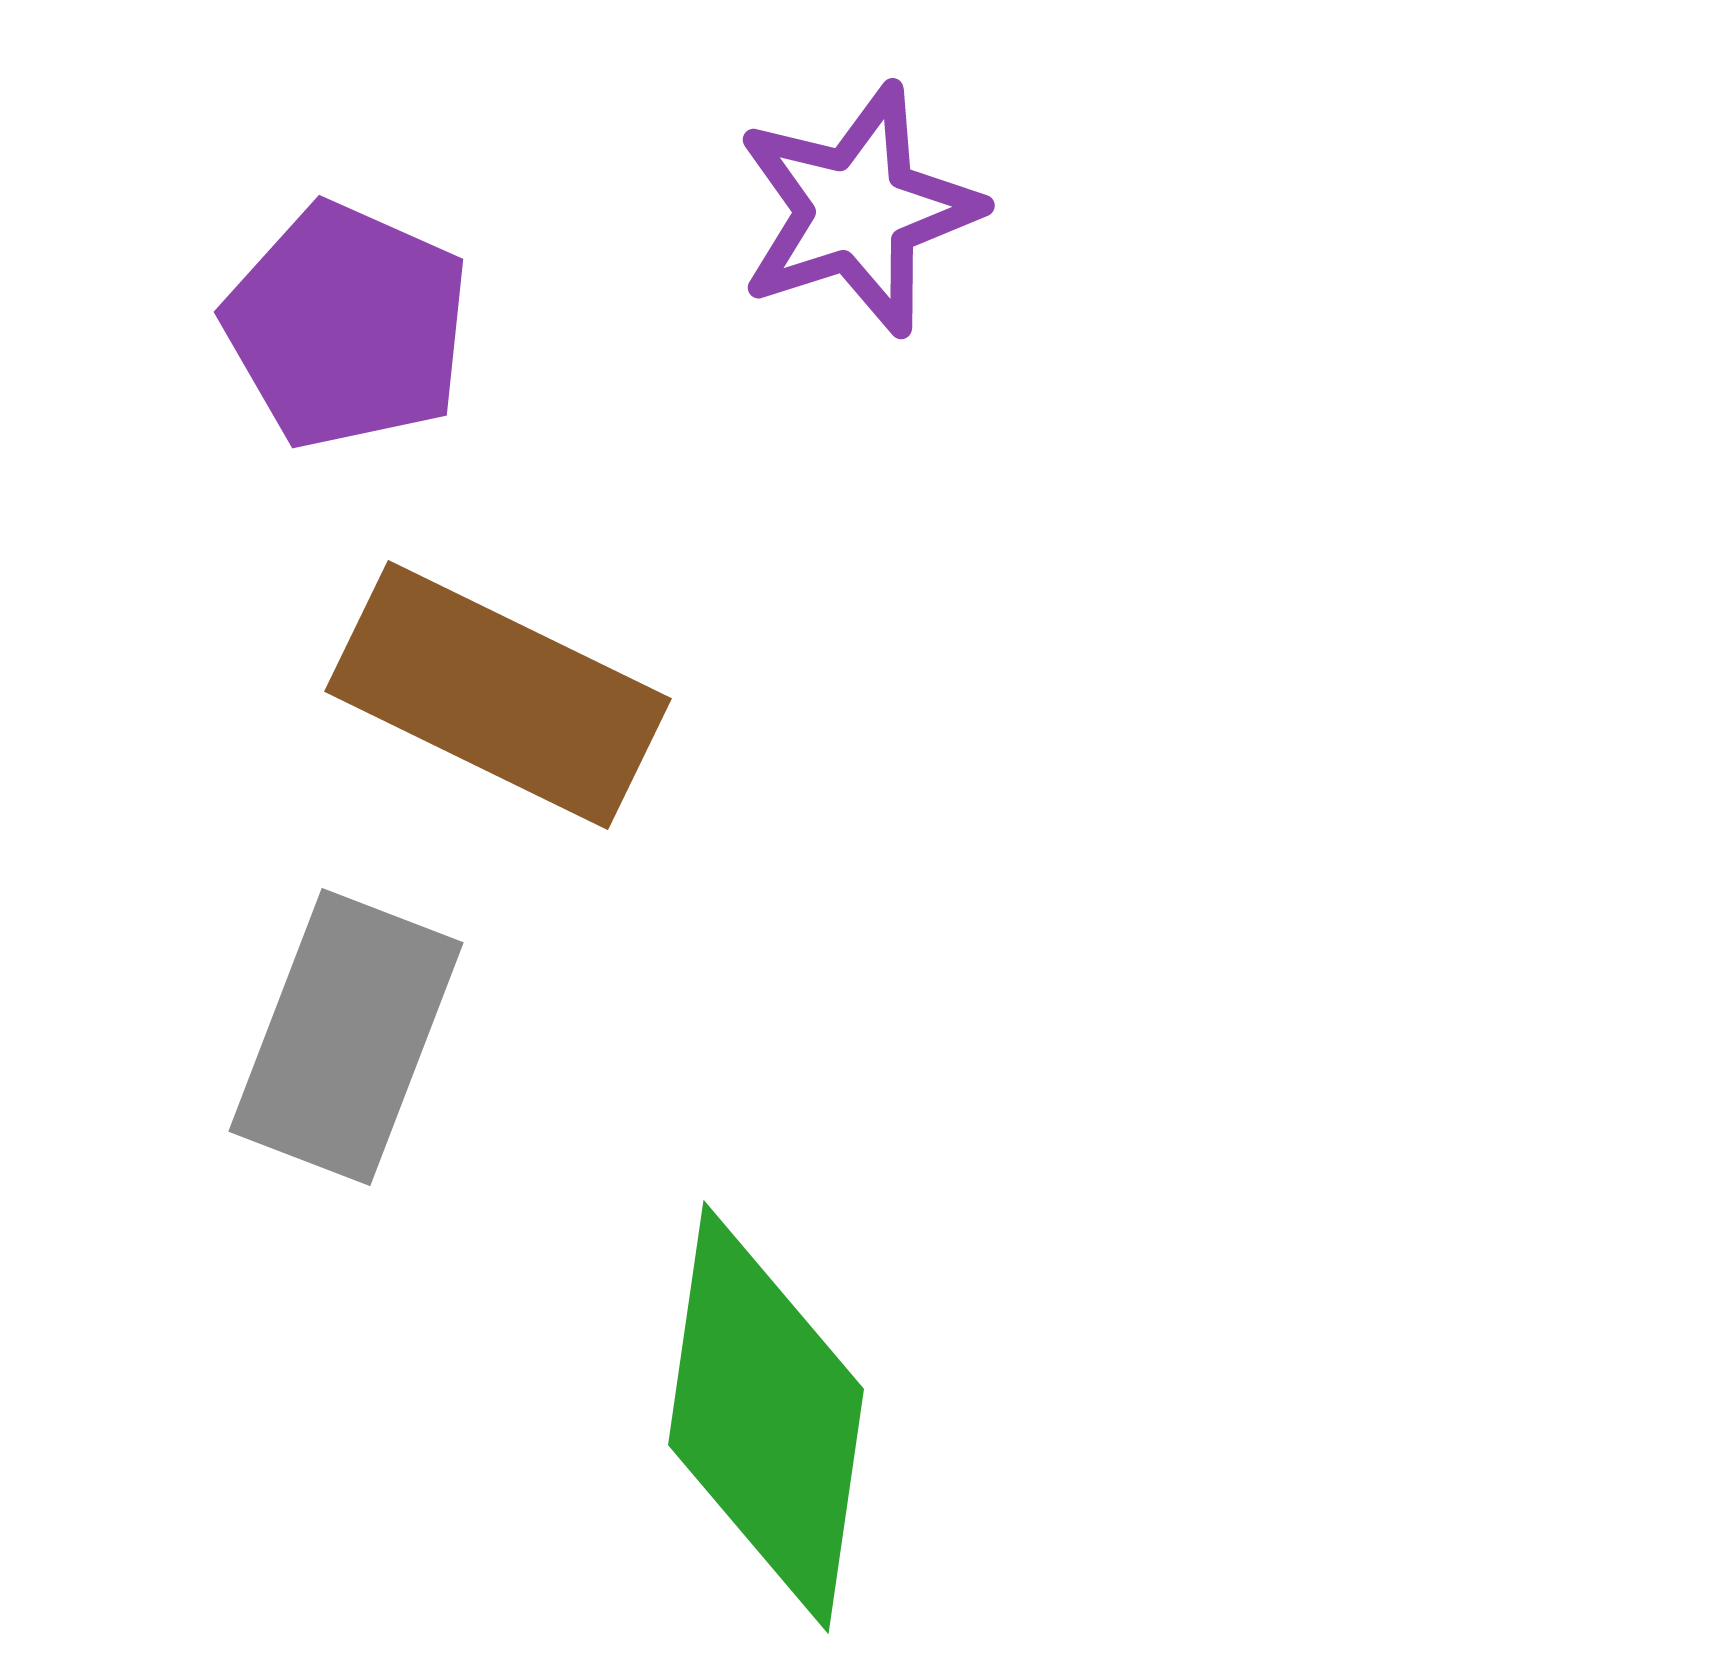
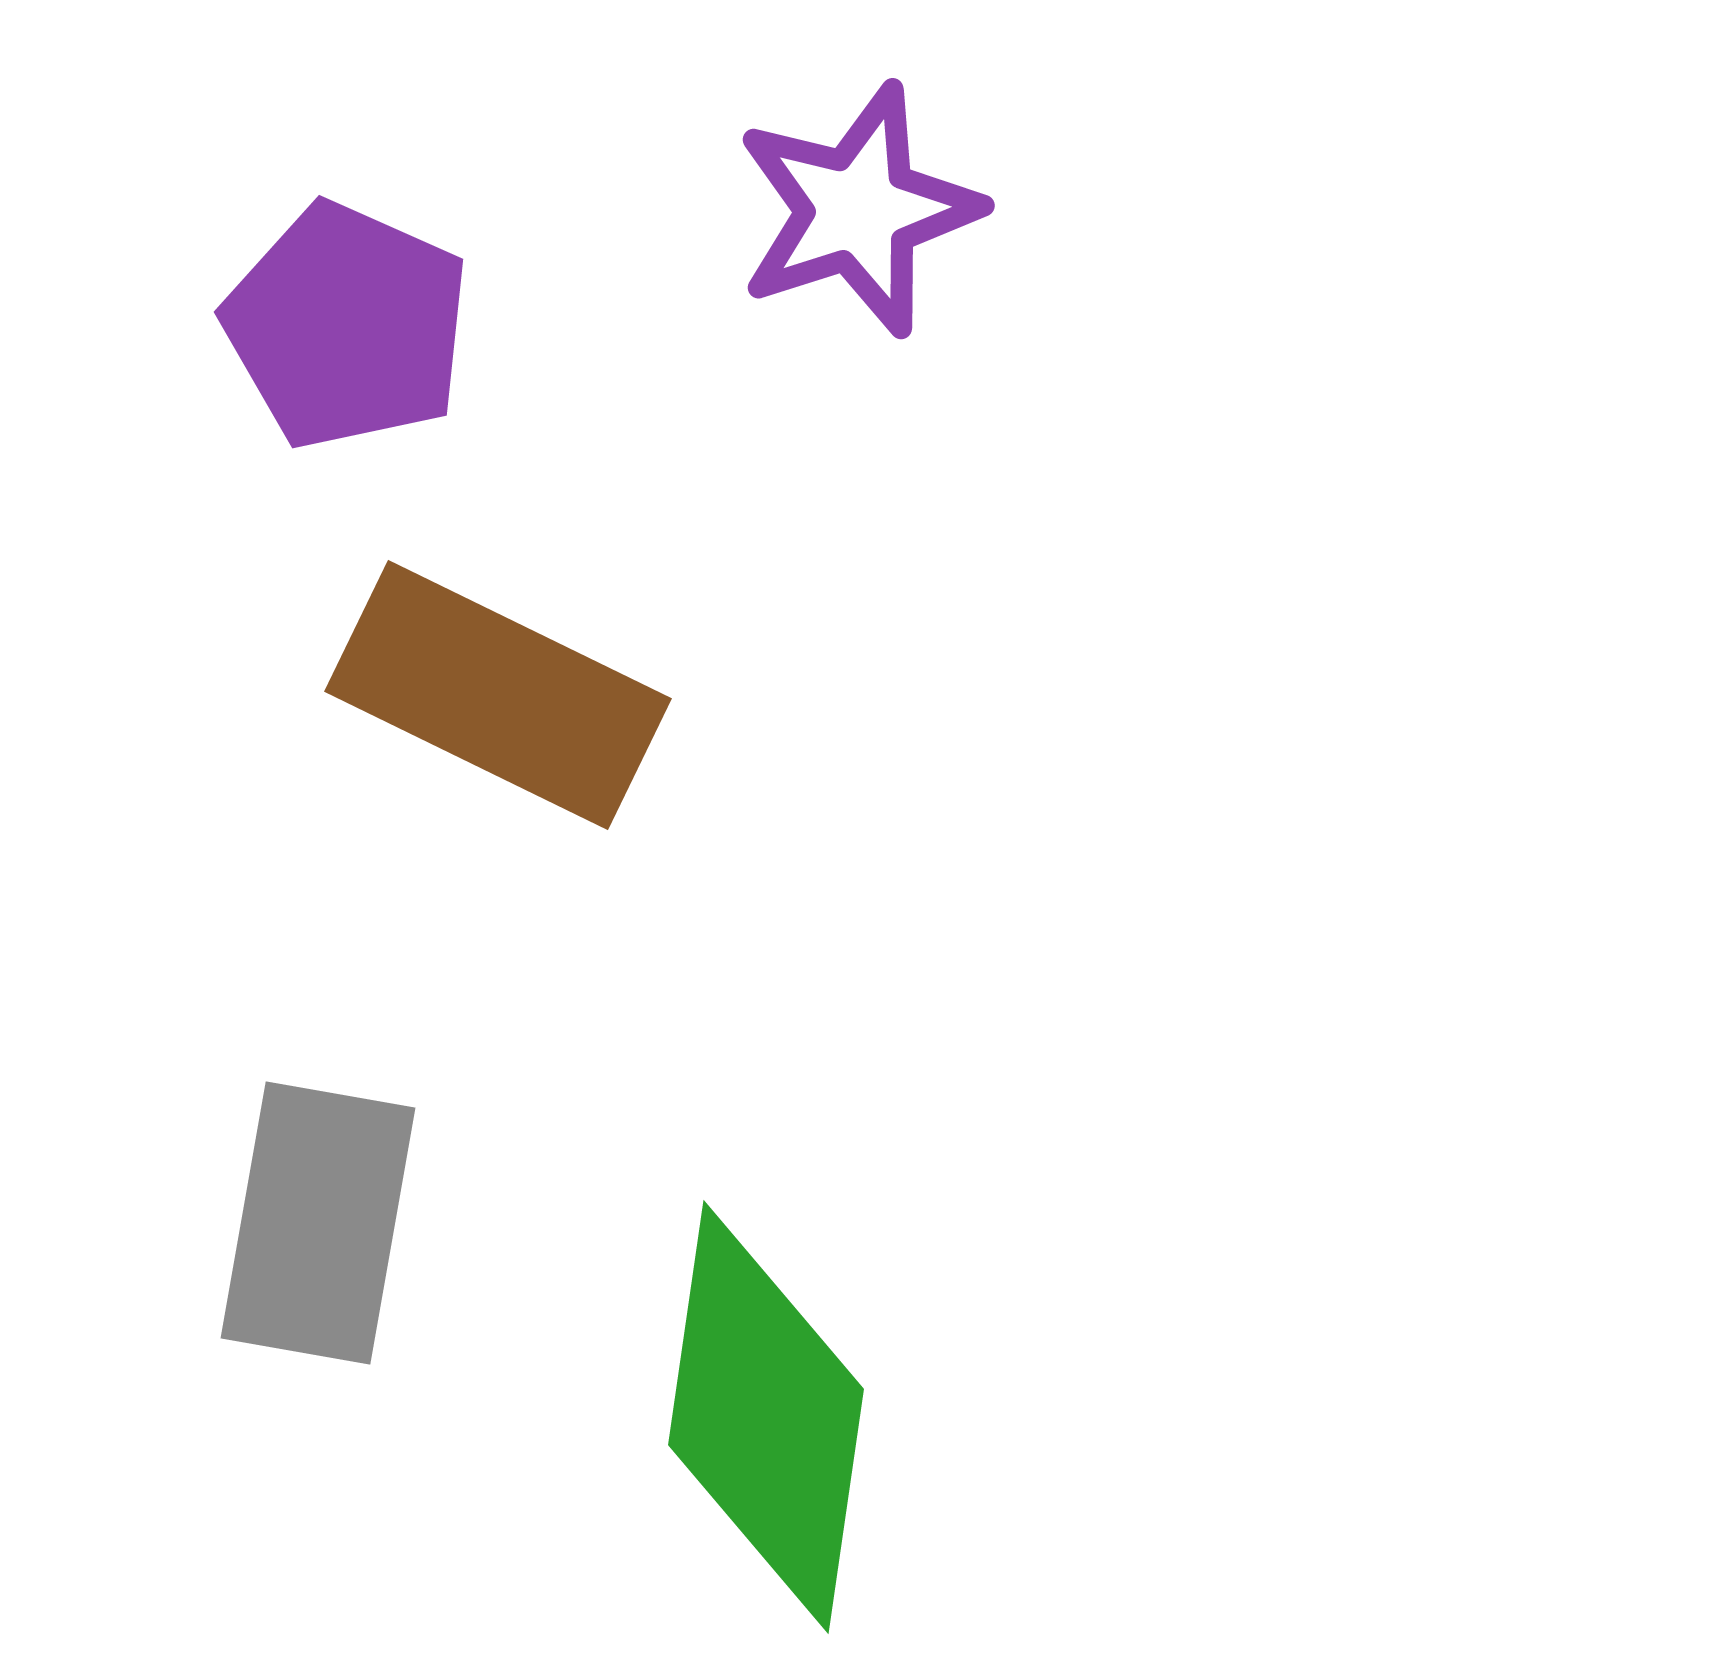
gray rectangle: moved 28 px left, 186 px down; rotated 11 degrees counterclockwise
